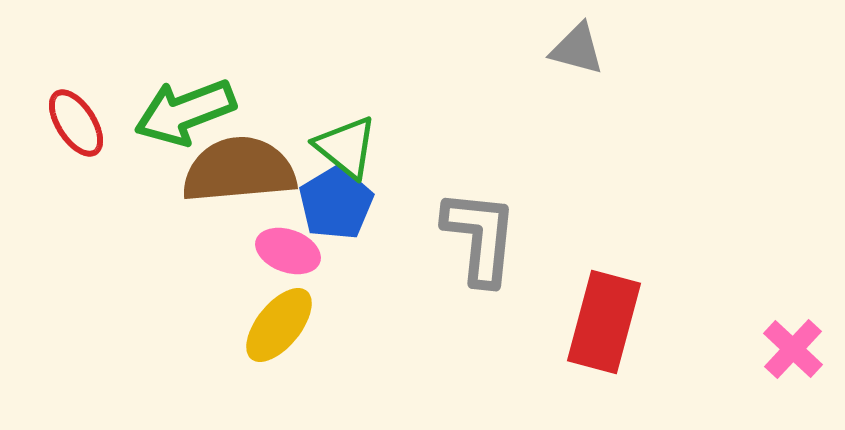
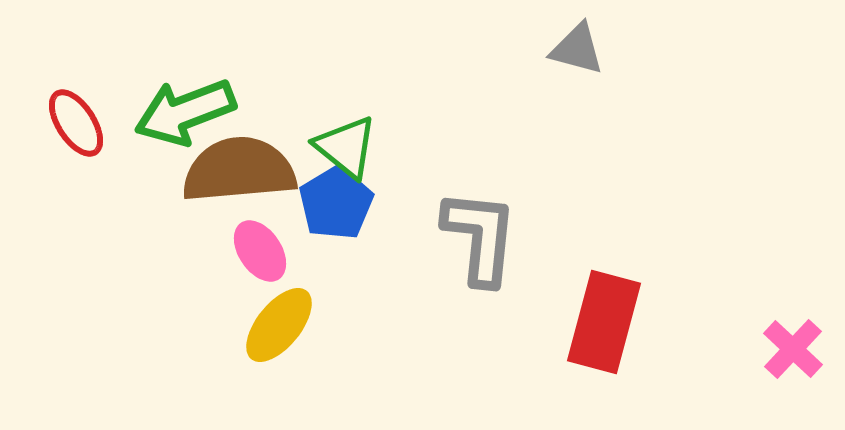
pink ellipse: moved 28 px left; rotated 36 degrees clockwise
